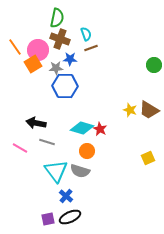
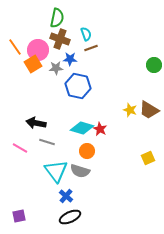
blue hexagon: moved 13 px right; rotated 10 degrees clockwise
purple square: moved 29 px left, 3 px up
